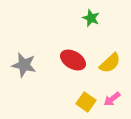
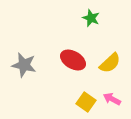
pink arrow: rotated 66 degrees clockwise
